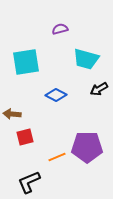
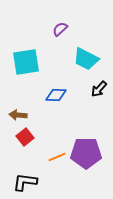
purple semicircle: rotated 28 degrees counterclockwise
cyan trapezoid: rotated 12 degrees clockwise
black arrow: rotated 18 degrees counterclockwise
blue diamond: rotated 25 degrees counterclockwise
brown arrow: moved 6 px right, 1 px down
red square: rotated 24 degrees counterclockwise
purple pentagon: moved 1 px left, 6 px down
black L-shape: moved 4 px left; rotated 30 degrees clockwise
